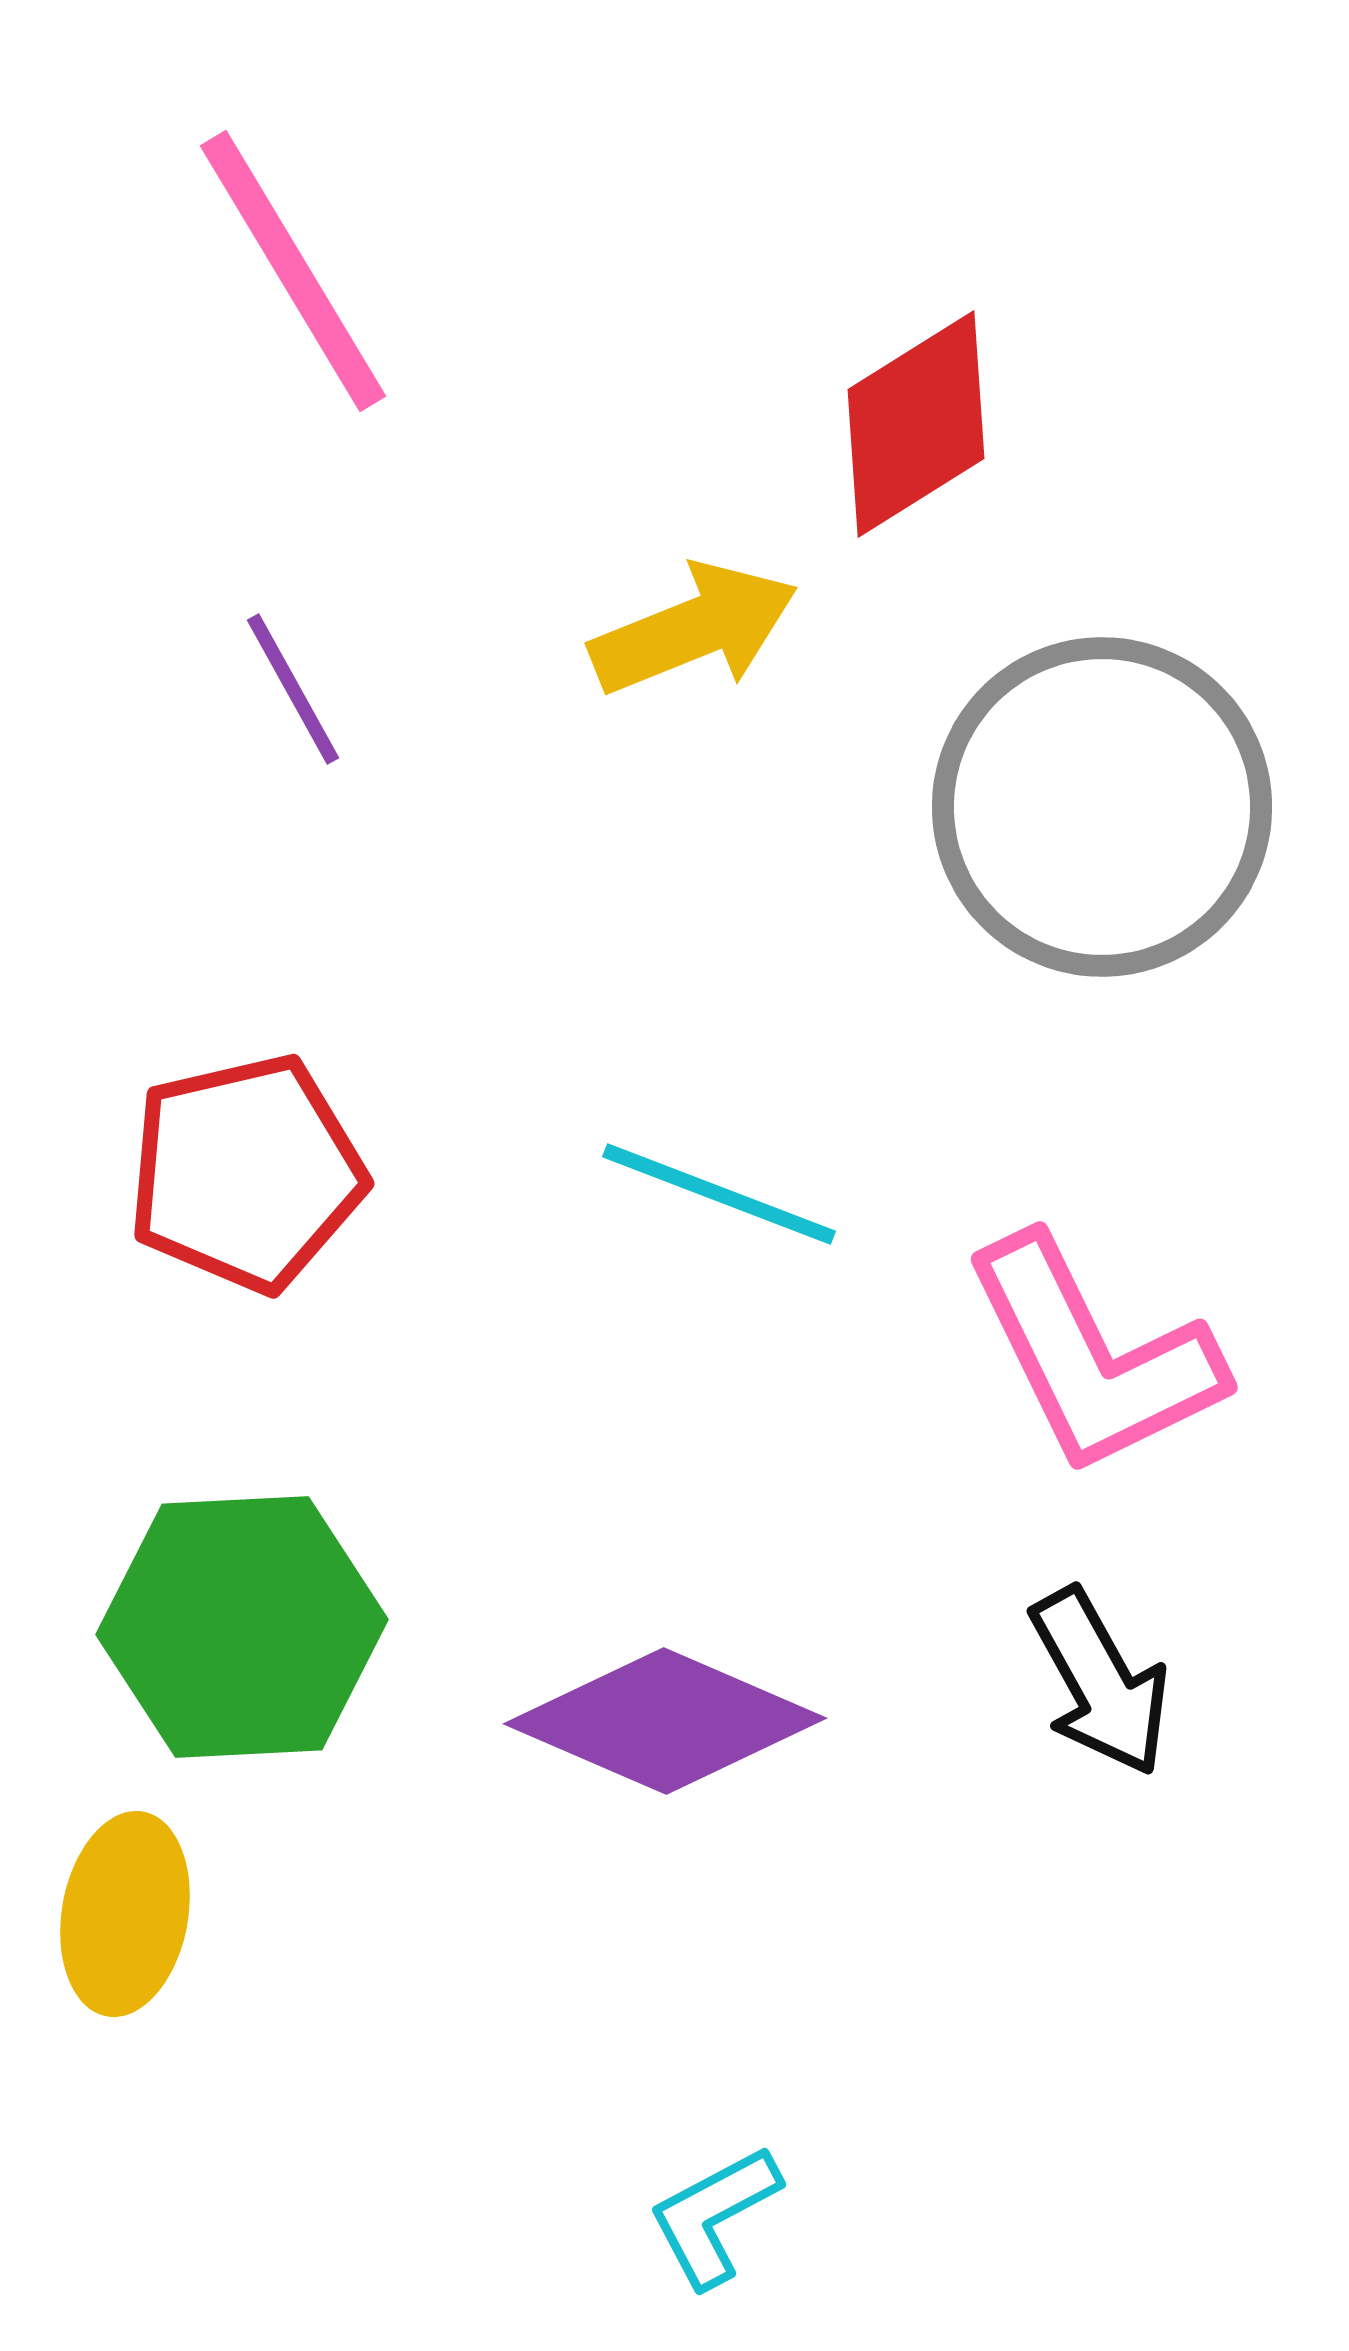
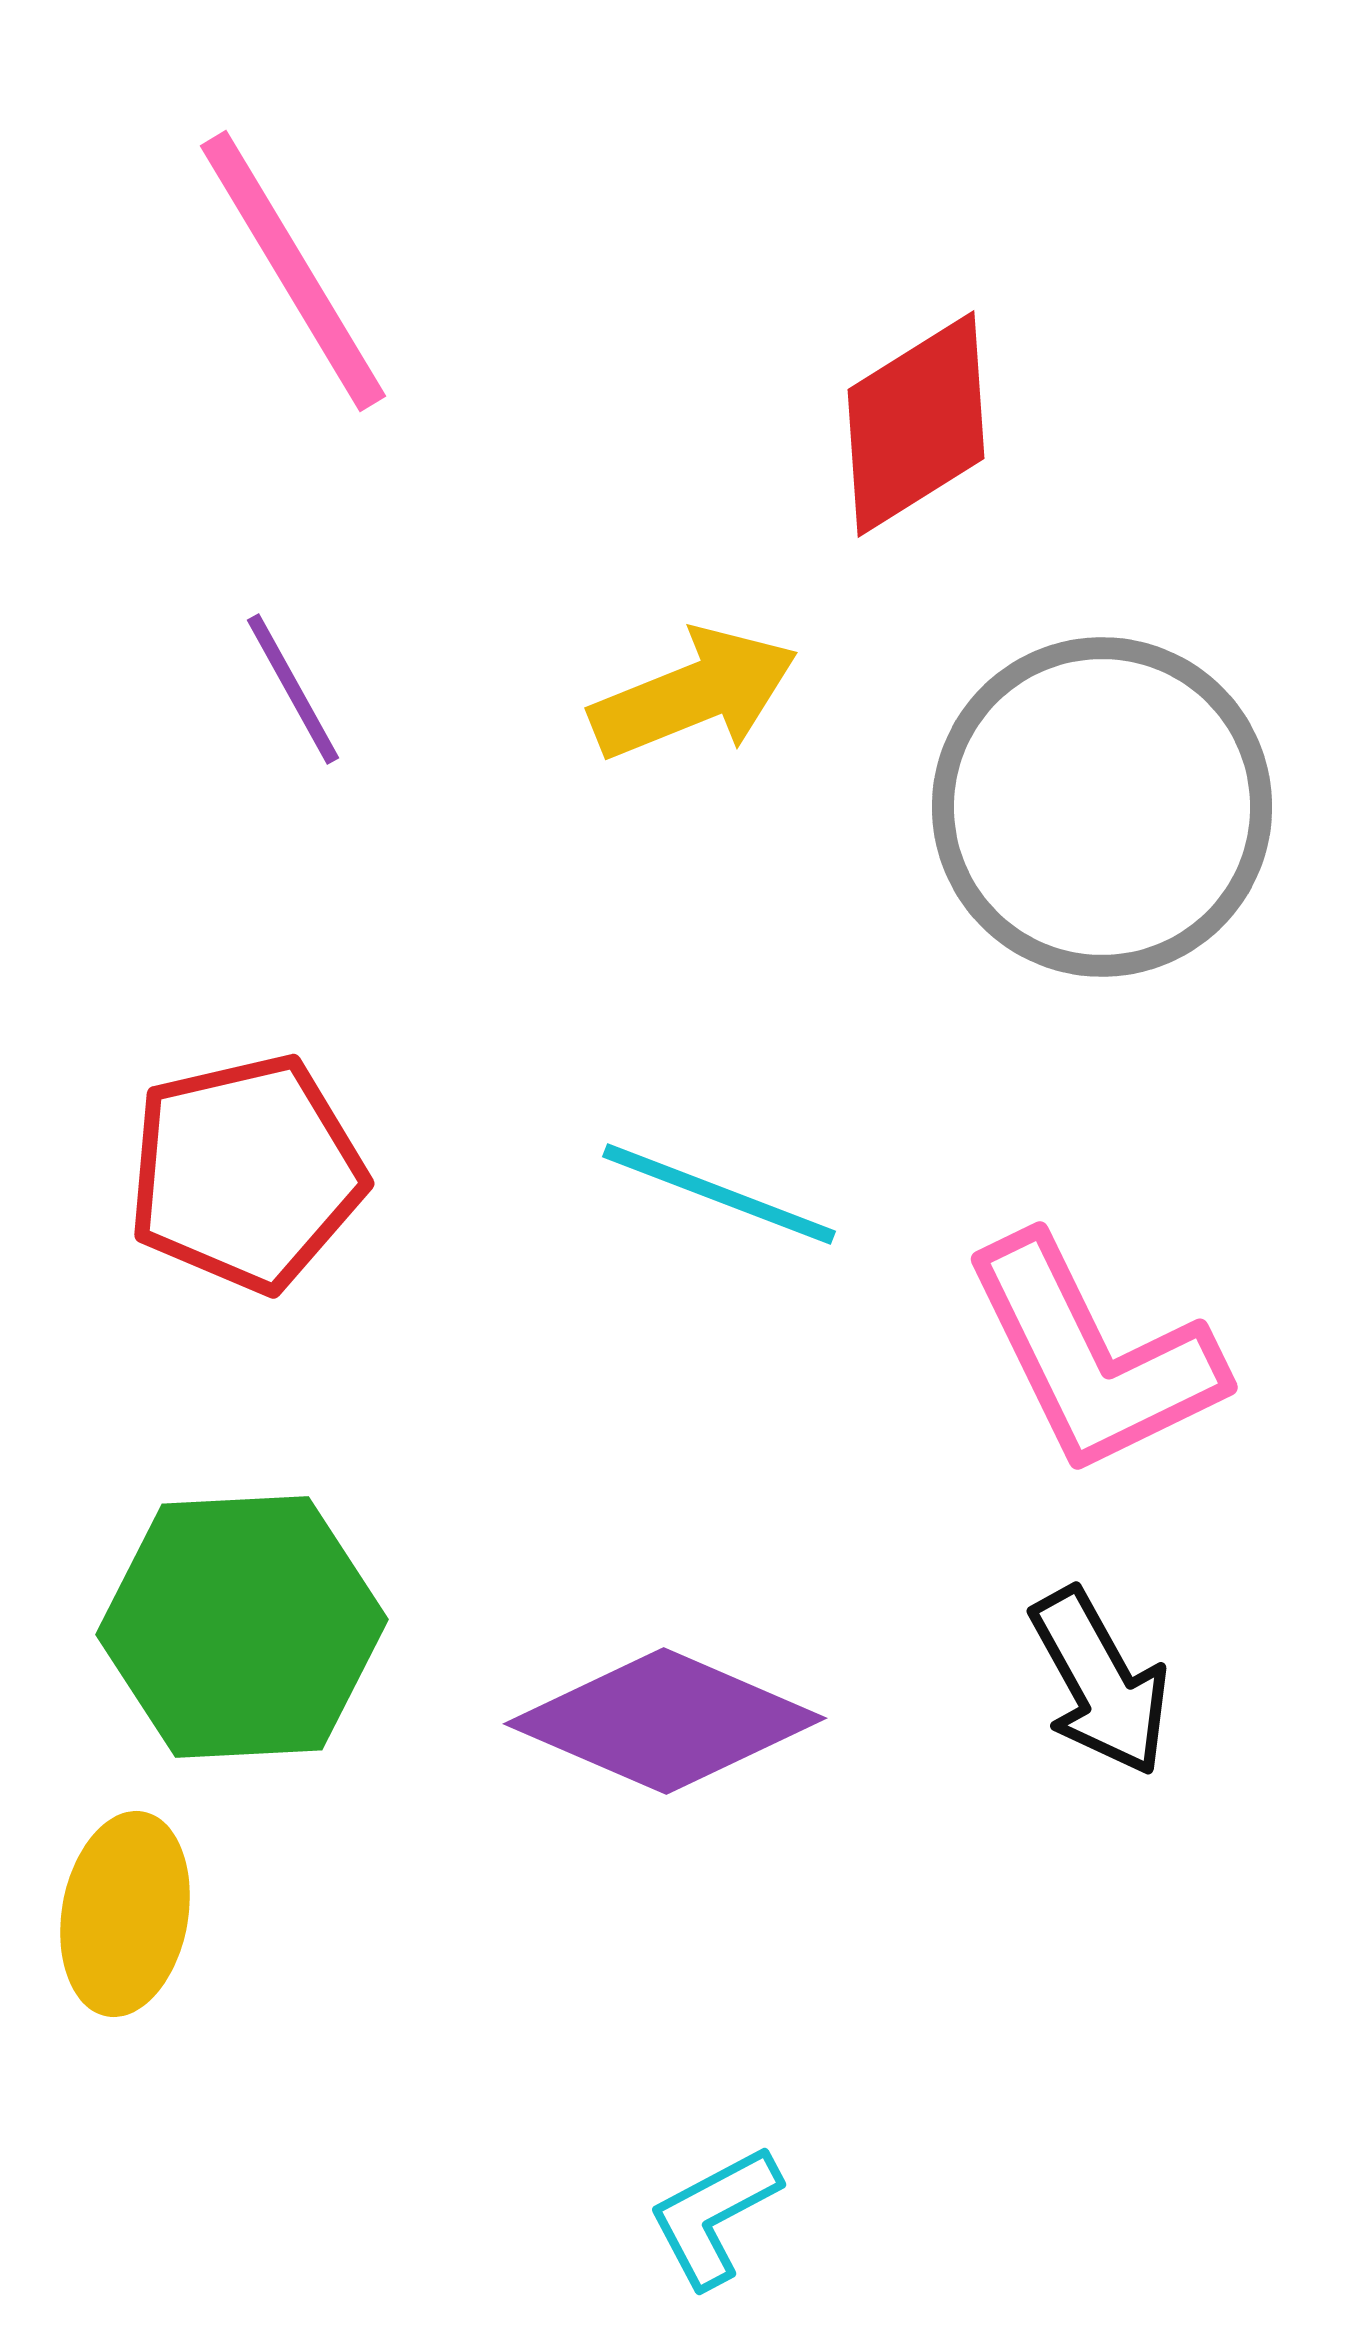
yellow arrow: moved 65 px down
